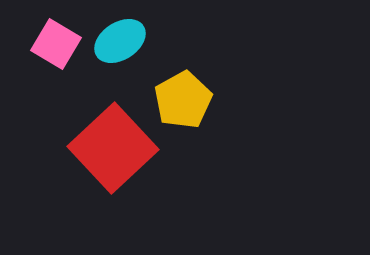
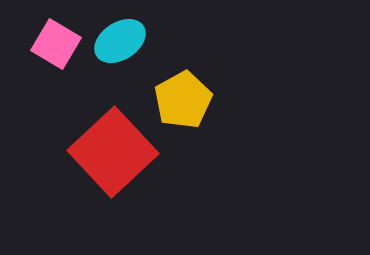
red square: moved 4 px down
